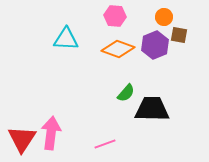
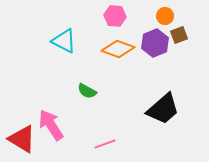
orange circle: moved 1 px right, 1 px up
brown square: rotated 30 degrees counterclockwise
cyan triangle: moved 2 px left, 2 px down; rotated 24 degrees clockwise
purple hexagon: moved 2 px up
green semicircle: moved 39 px left, 2 px up; rotated 78 degrees clockwise
black trapezoid: moved 11 px right; rotated 138 degrees clockwise
pink arrow: moved 8 px up; rotated 40 degrees counterclockwise
red triangle: rotated 32 degrees counterclockwise
